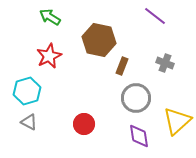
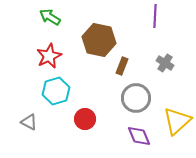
purple line: rotated 55 degrees clockwise
gray cross: rotated 12 degrees clockwise
cyan hexagon: moved 29 px right
red circle: moved 1 px right, 5 px up
purple diamond: rotated 15 degrees counterclockwise
